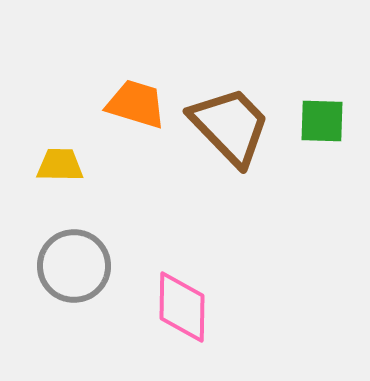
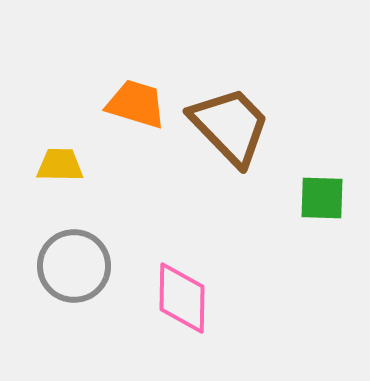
green square: moved 77 px down
pink diamond: moved 9 px up
